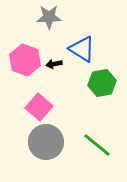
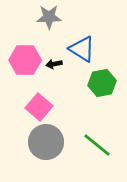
pink hexagon: rotated 20 degrees counterclockwise
